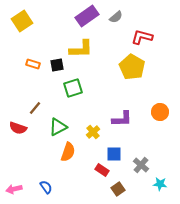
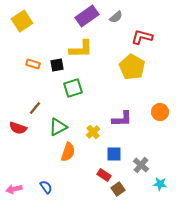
red rectangle: moved 2 px right, 5 px down
